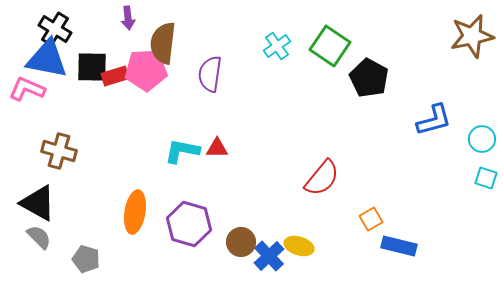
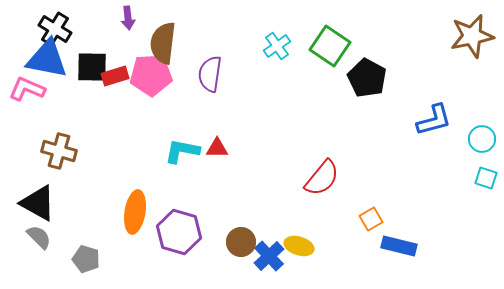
pink pentagon: moved 5 px right, 5 px down
black pentagon: moved 2 px left
purple hexagon: moved 10 px left, 8 px down
